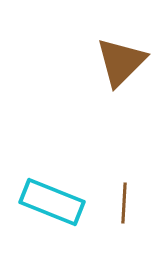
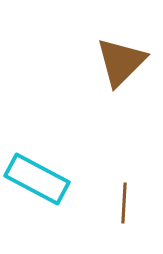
cyan rectangle: moved 15 px left, 23 px up; rotated 6 degrees clockwise
